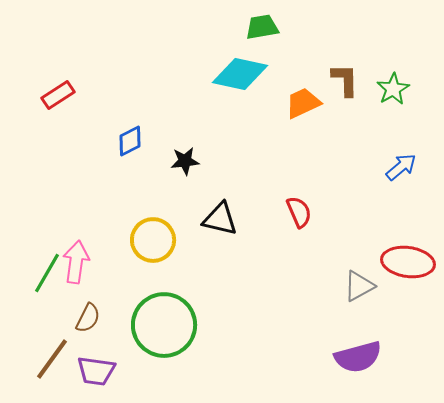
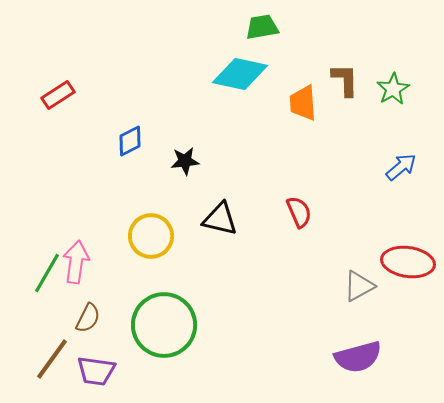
orange trapezoid: rotated 69 degrees counterclockwise
yellow circle: moved 2 px left, 4 px up
